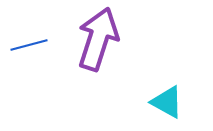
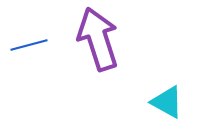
purple arrow: rotated 36 degrees counterclockwise
